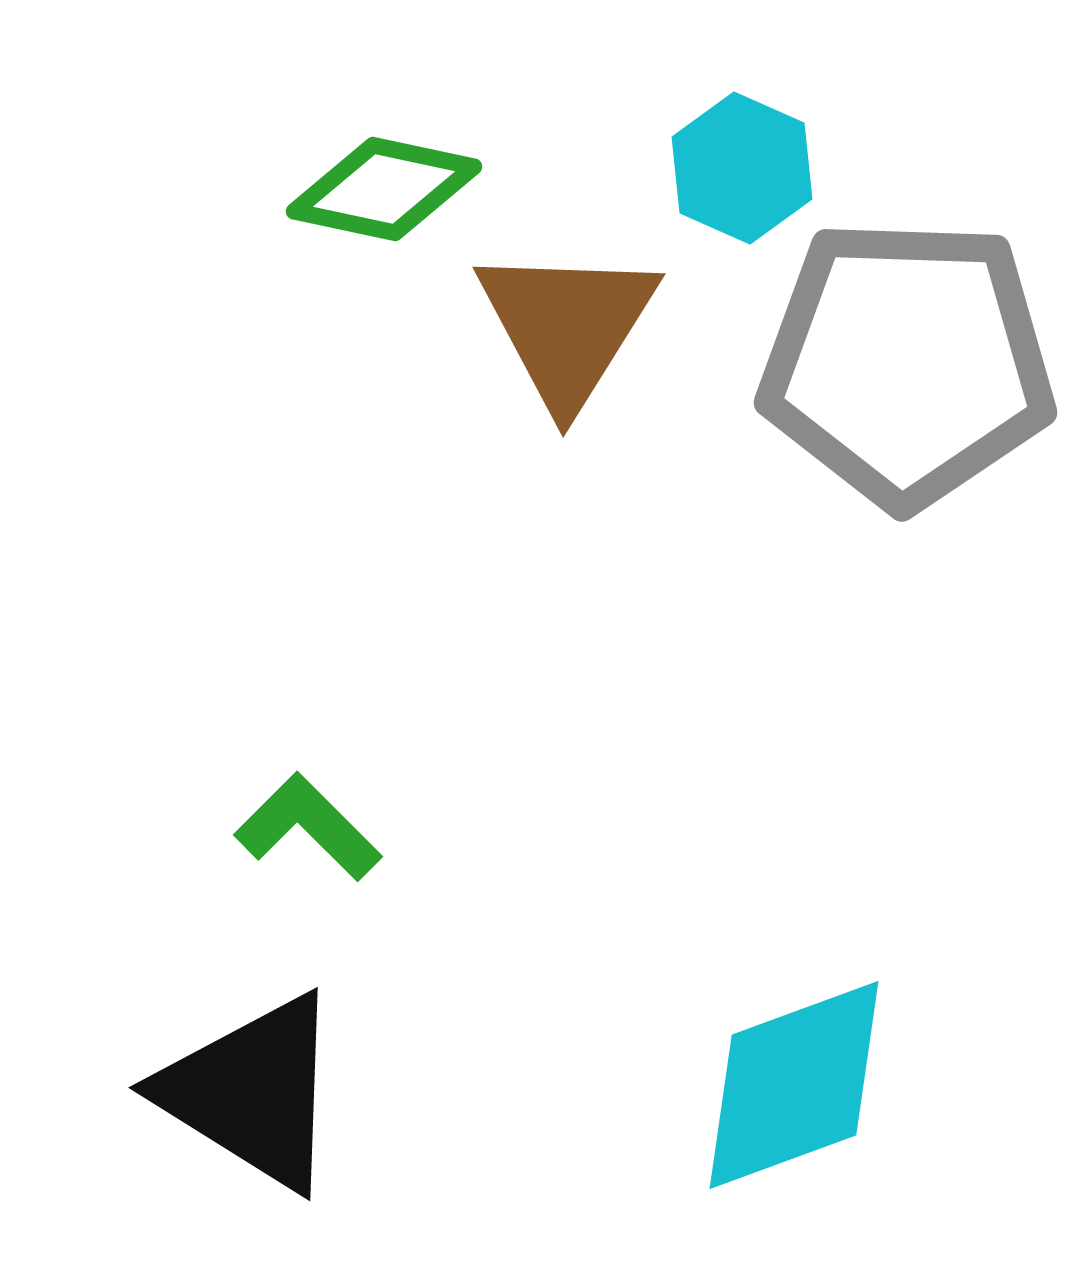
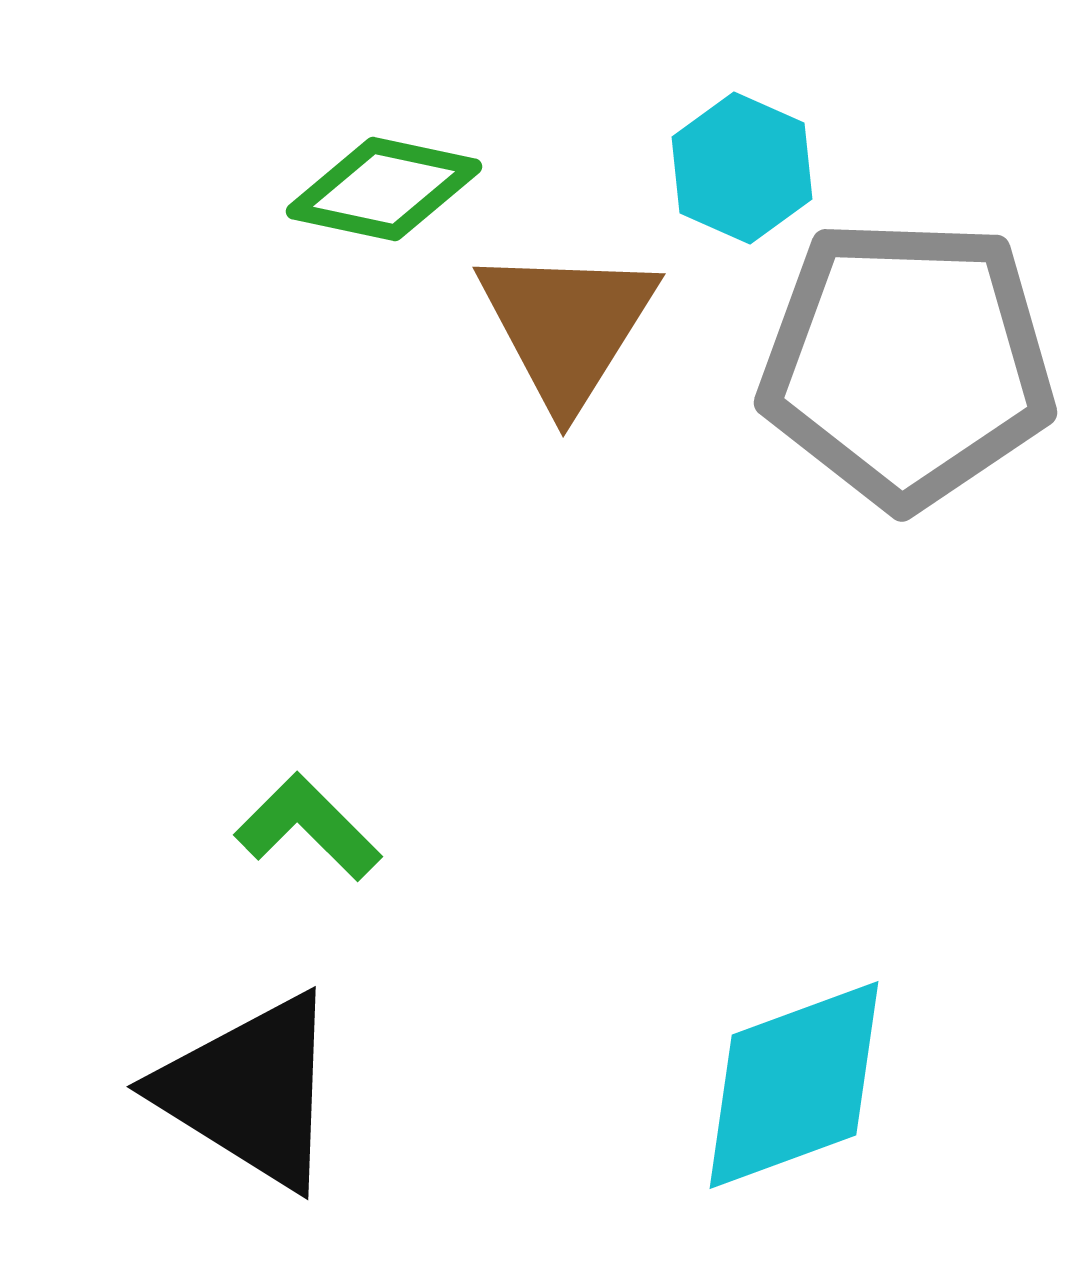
black triangle: moved 2 px left, 1 px up
